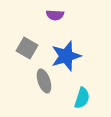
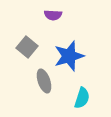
purple semicircle: moved 2 px left
gray square: moved 1 px up; rotated 10 degrees clockwise
blue star: moved 3 px right
